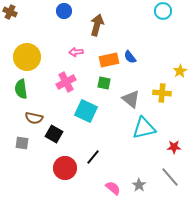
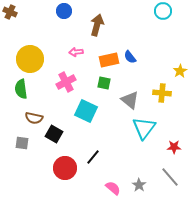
yellow circle: moved 3 px right, 2 px down
gray triangle: moved 1 px left, 1 px down
cyan triangle: rotated 40 degrees counterclockwise
